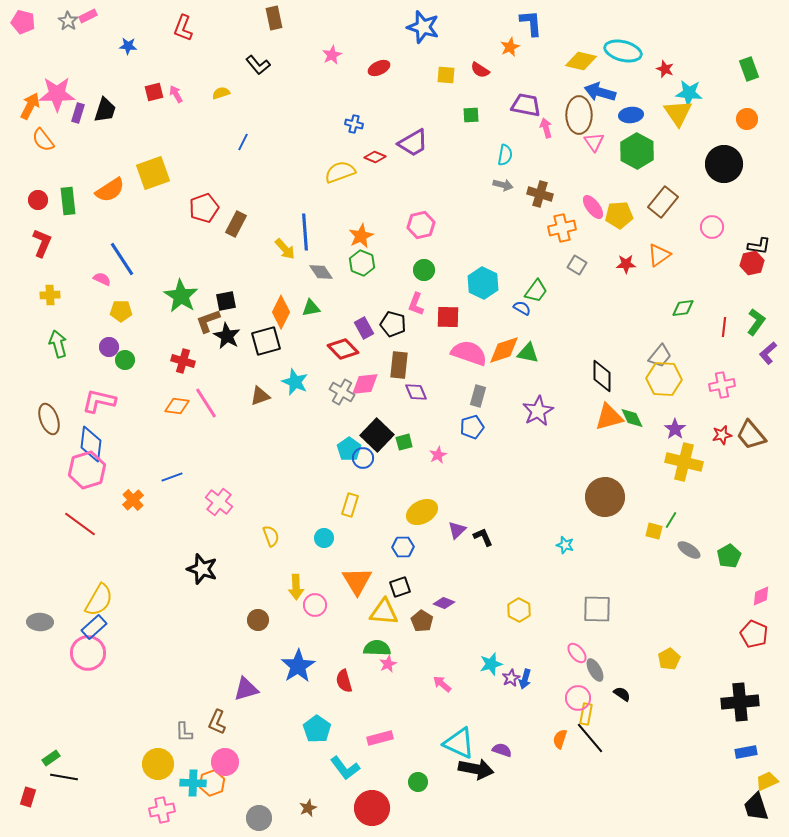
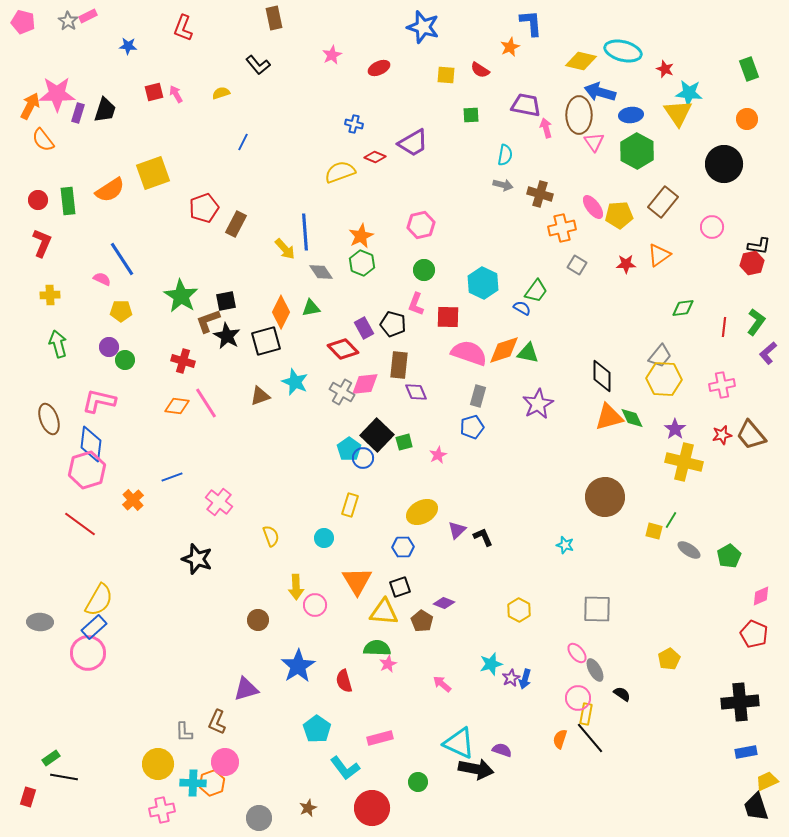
purple star at (538, 411): moved 7 px up
black star at (202, 569): moved 5 px left, 10 px up
